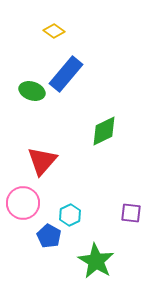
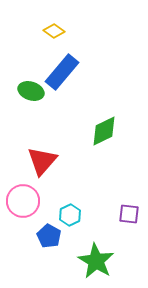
blue rectangle: moved 4 px left, 2 px up
green ellipse: moved 1 px left
pink circle: moved 2 px up
purple square: moved 2 px left, 1 px down
